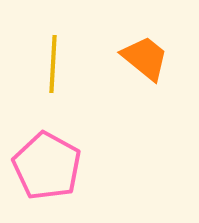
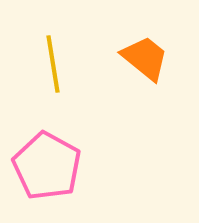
yellow line: rotated 12 degrees counterclockwise
